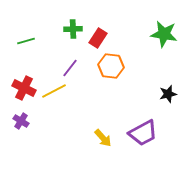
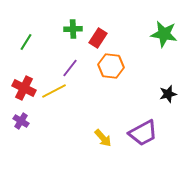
green line: moved 1 px down; rotated 42 degrees counterclockwise
